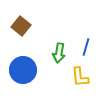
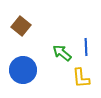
blue line: rotated 18 degrees counterclockwise
green arrow: moved 3 px right; rotated 120 degrees clockwise
yellow L-shape: moved 1 px right, 1 px down
